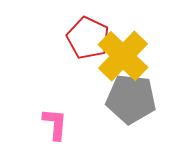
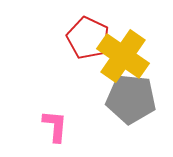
yellow cross: rotated 9 degrees counterclockwise
pink L-shape: moved 2 px down
